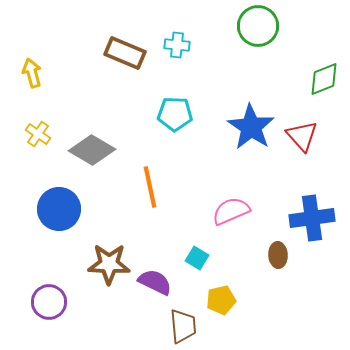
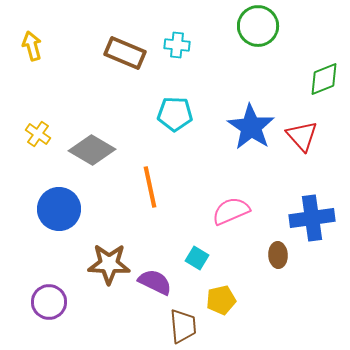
yellow arrow: moved 27 px up
